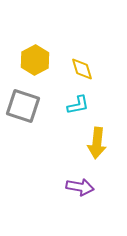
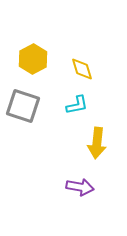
yellow hexagon: moved 2 px left, 1 px up
cyan L-shape: moved 1 px left
